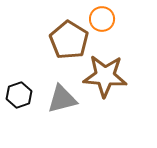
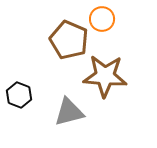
brown pentagon: rotated 9 degrees counterclockwise
black hexagon: rotated 20 degrees counterclockwise
gray triangle: moved 7 px right, 13 px down
